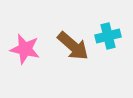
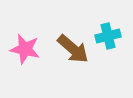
brown arrow: moved 3 px down
